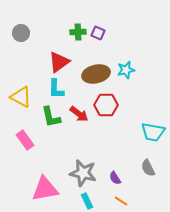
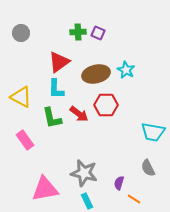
cyan star: rotated 30 degrees counterclockwise
green L-shape: moved 1 px right, 1 px down
gray star: moved 1 px right
purple semicircle: moved 4 px right, 5 px down; rotated 48 degrees clockwise
orange line: moved 13 px right, 2 px up
